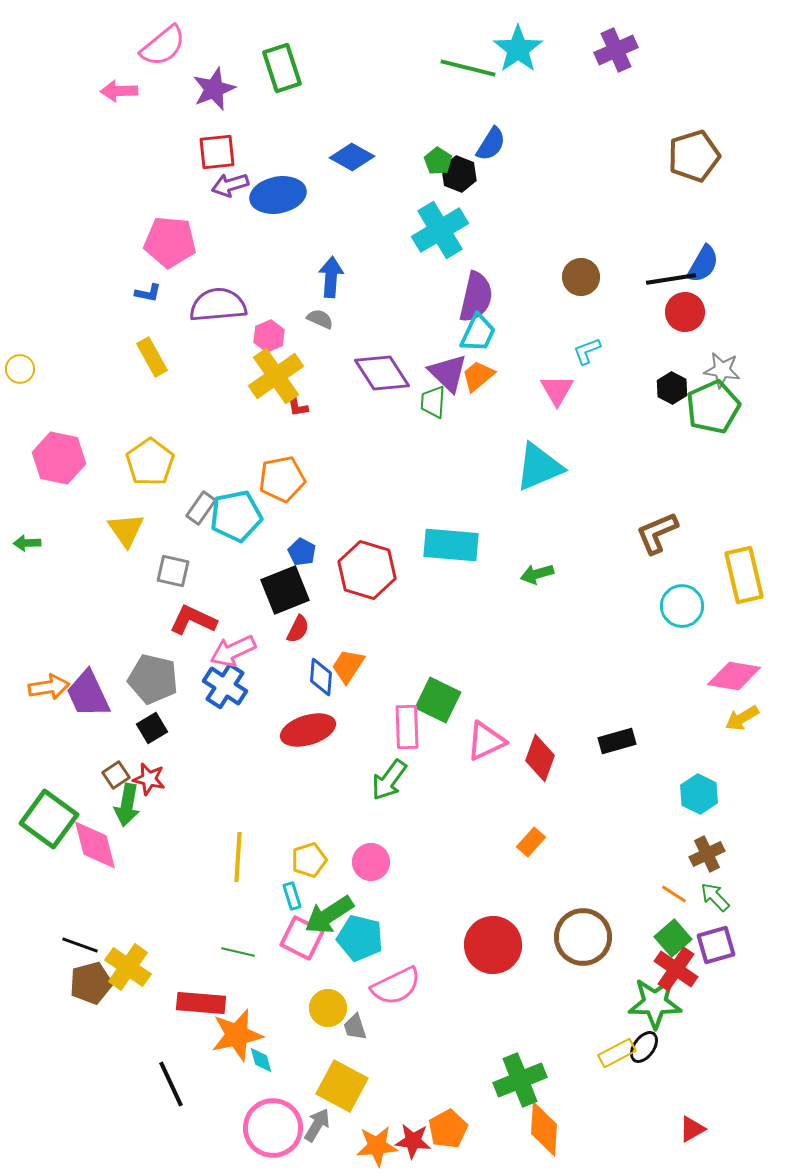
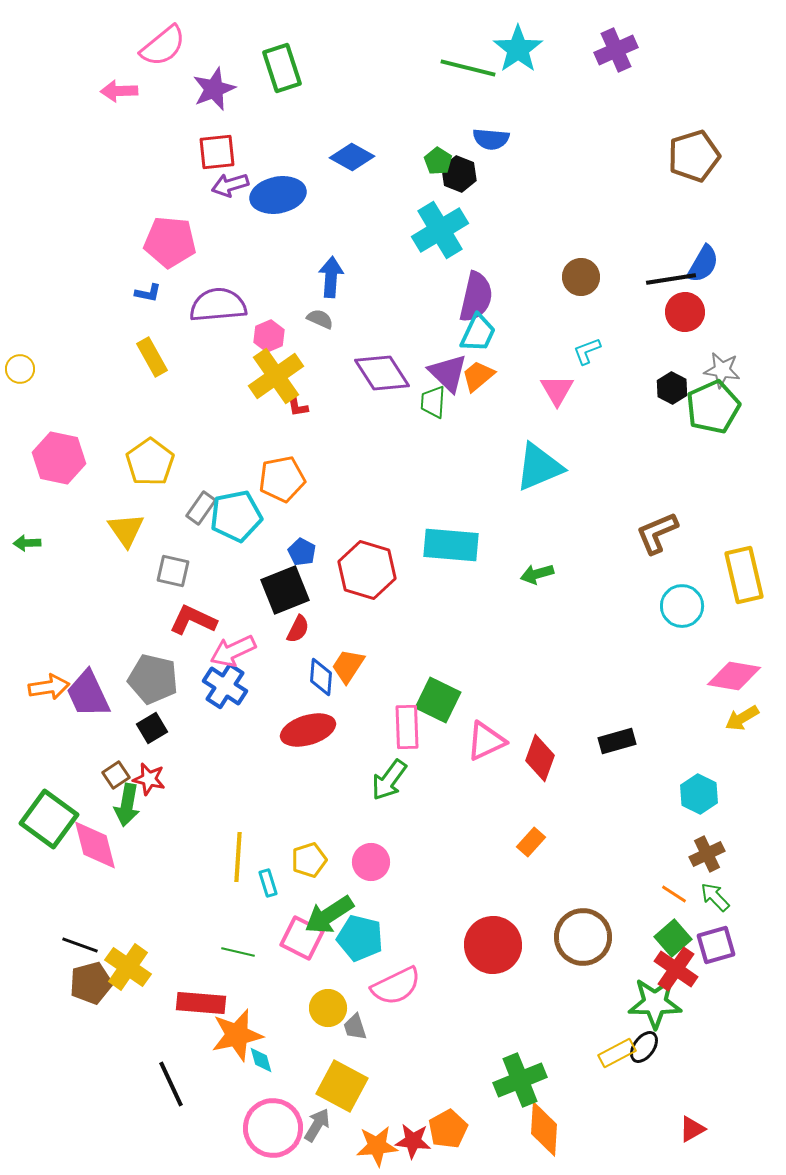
blue semicircle at (491, 144): moved 5 px up; rotated 63 degrees clockwise
cyan rectangle at (292, 896): moved 24 px left, 13 px up
